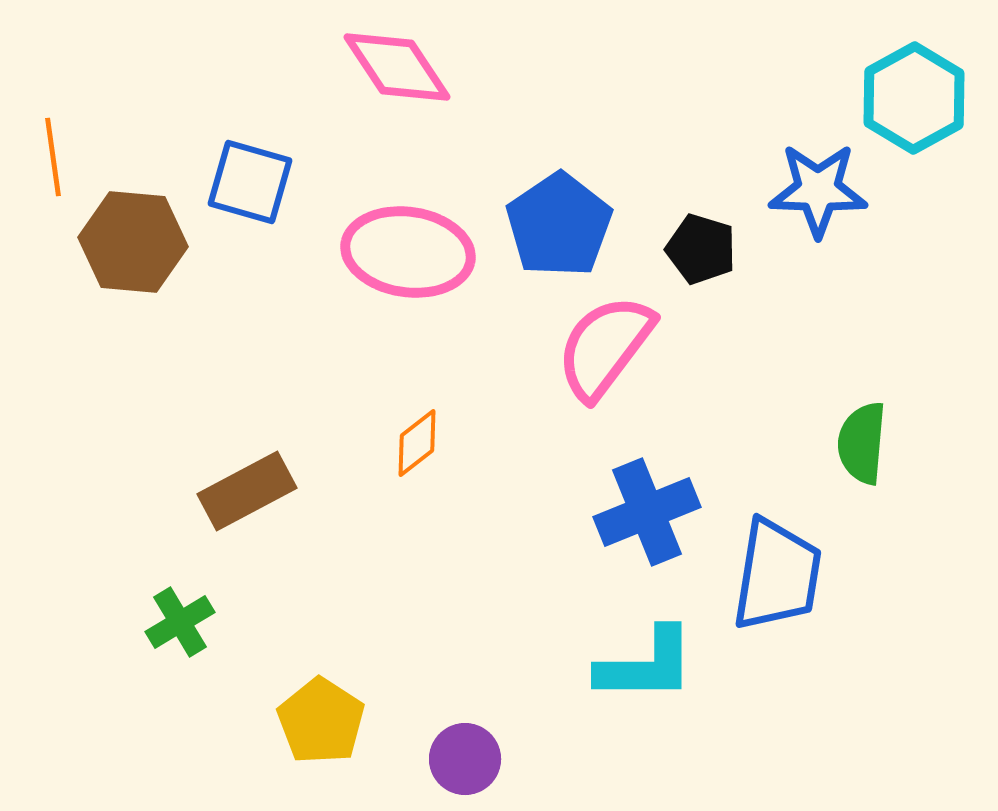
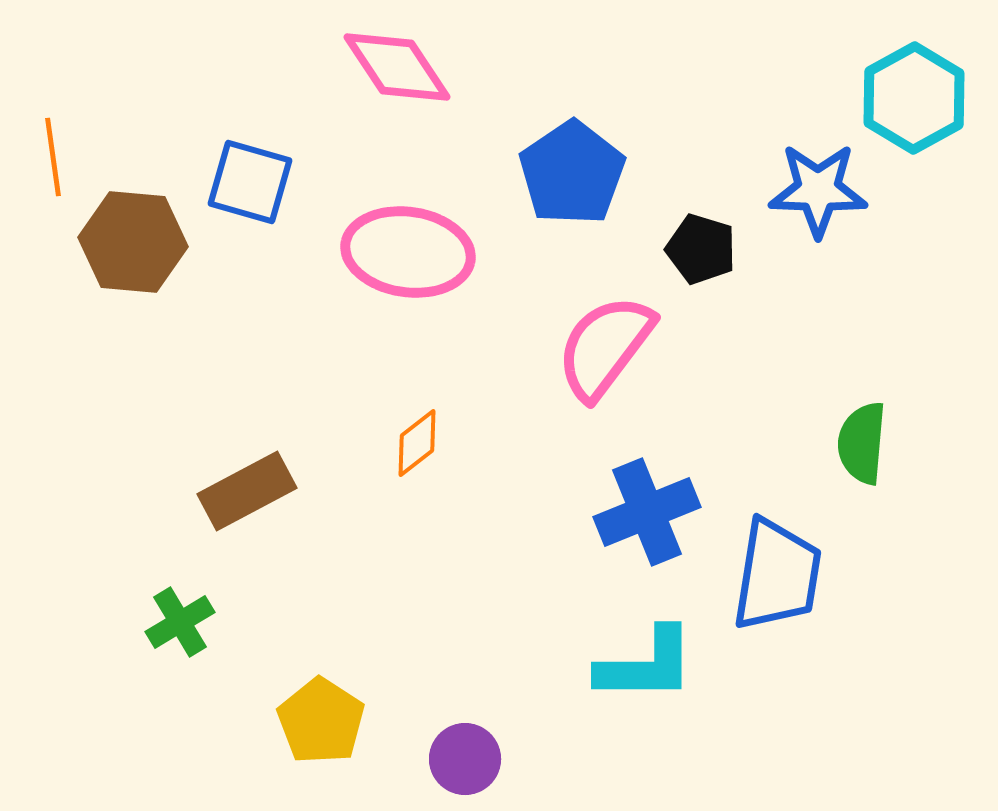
blue pentagon: moved 13 px right, 52 px up
